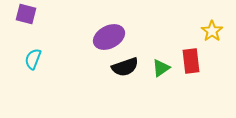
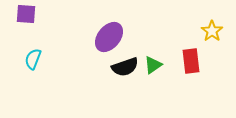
purple square: rotated 10 degrees counterclockwise
purple ellipse: rotated 24 degrees counterclockwise
green triangle: moved 8 px left, 3 px up
